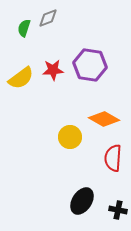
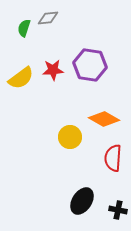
gray diamond: rotated 15 degrees clockwise
